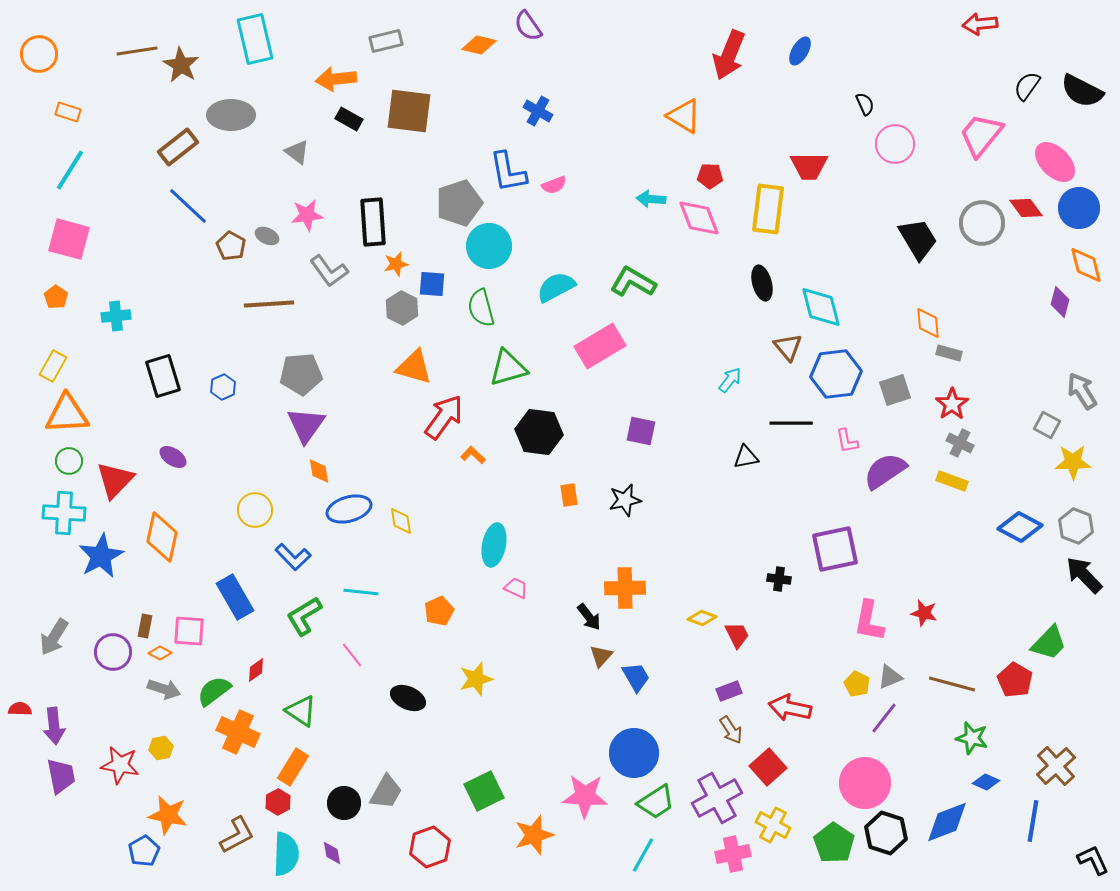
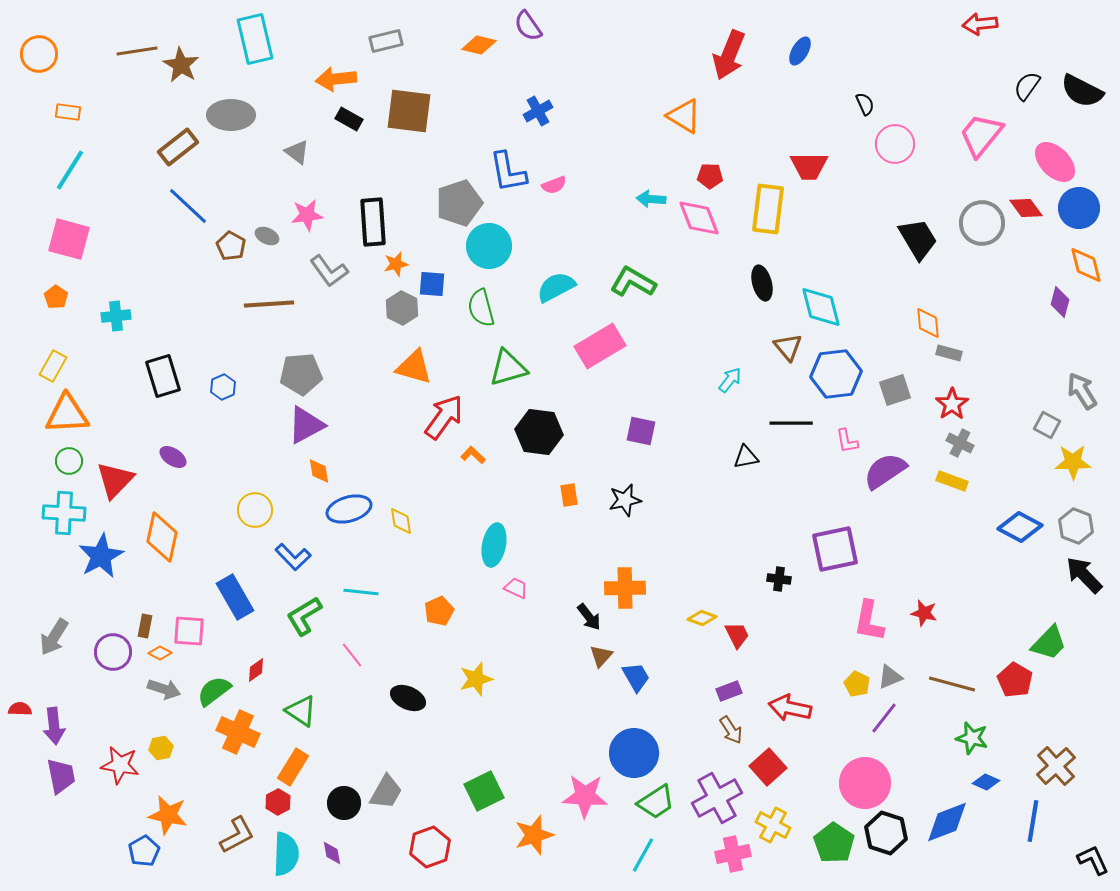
blue cross at (538, 111): rotated 32 degrees clockwise
orange rectangle at (68, 112): rotated 10 degrees counterclockwise
purple triangle at (306, 425): rotated 27 degrees clockwise
